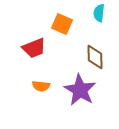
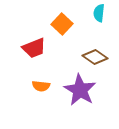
orange square: rotated 20 degrees clockwise
brown diamond: rotated 55 degrees counterclockwise
